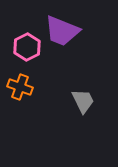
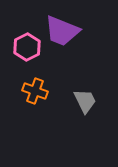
orange cross: moved 15 px right, 4 px down
gray trapezoid: moved 2 px right
